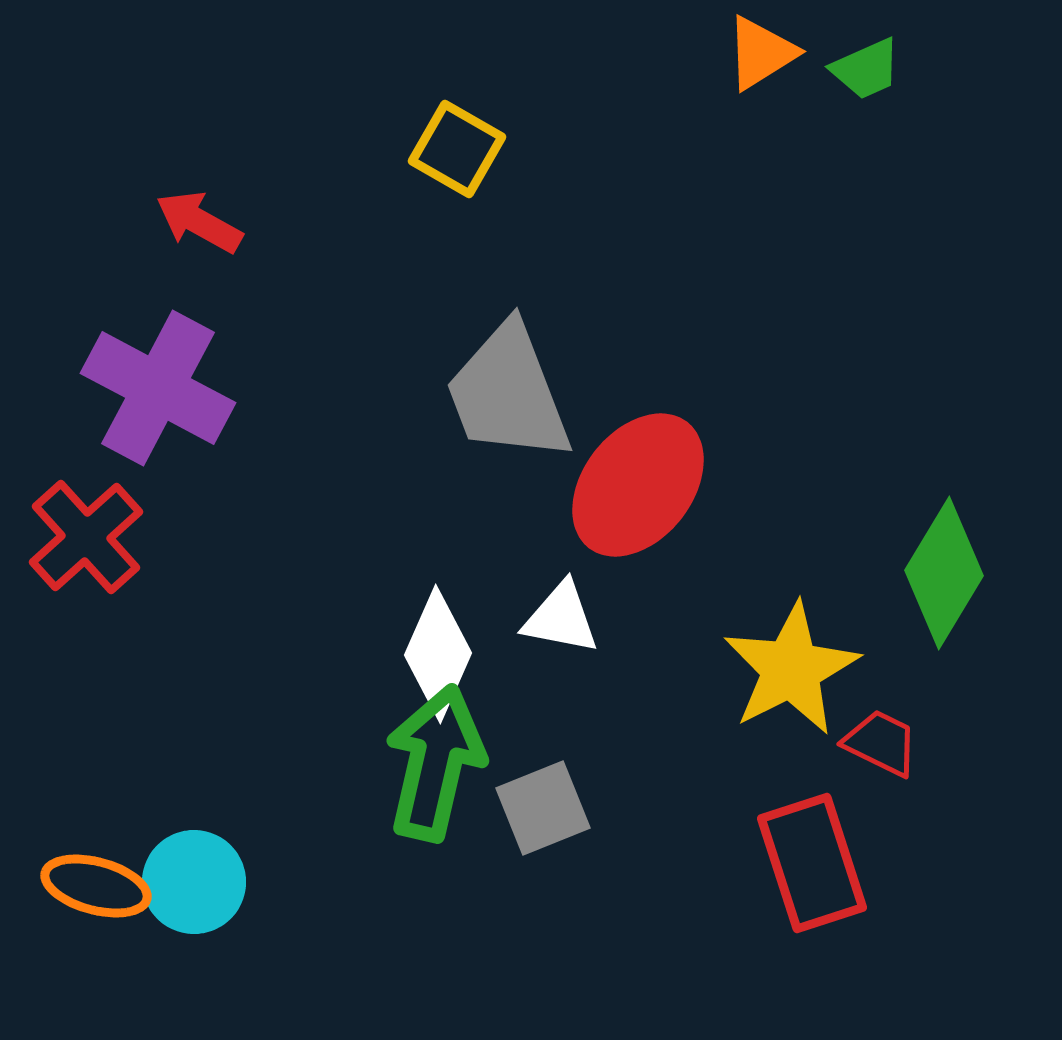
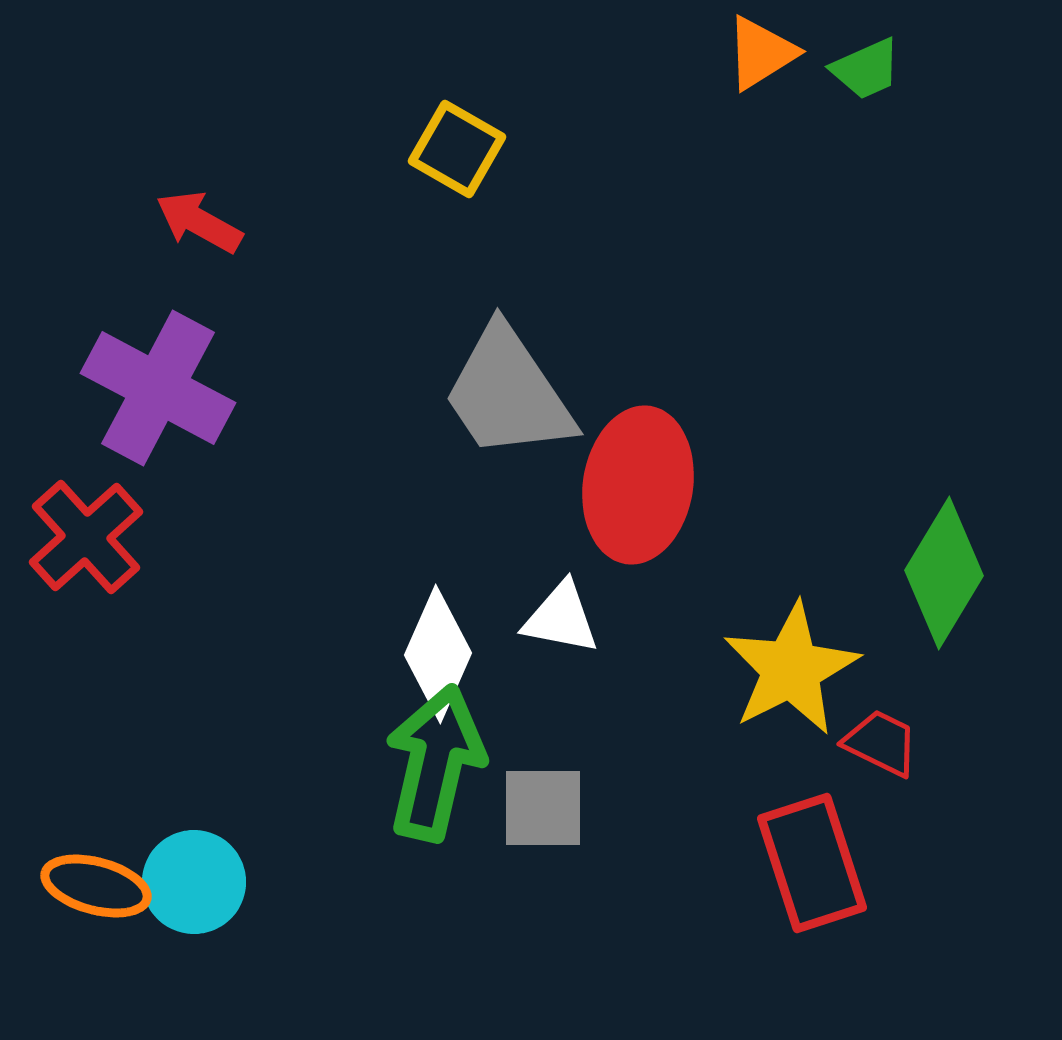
gray trapezoid: rotated 13 degrees counterclockwise
red ellipse: rotated 29 degrees counterclockwise
gray square: rotated 22 degrees clockwise
